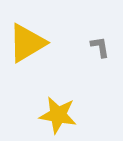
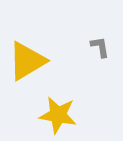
yellow triangle: moved 18 px down
